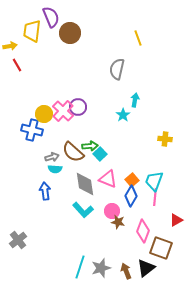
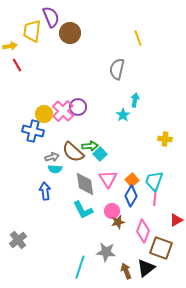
blue cross: moved 1 px right, 1 px down
pink triangle: rotated 36 degrees clockwise
cyan L-shape: rotated 15 degrees clockwise
brown star: rotated 24 degrees counterclockwise
gray star: moved 5 px right, 16 px up; rotated 24 degrees clockwise
